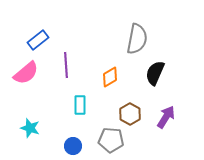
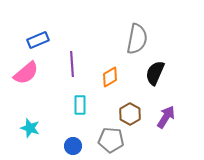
blue rectangle: rotated 15 degrees clockwise
purple line: moved 6 px right, 1 px up
